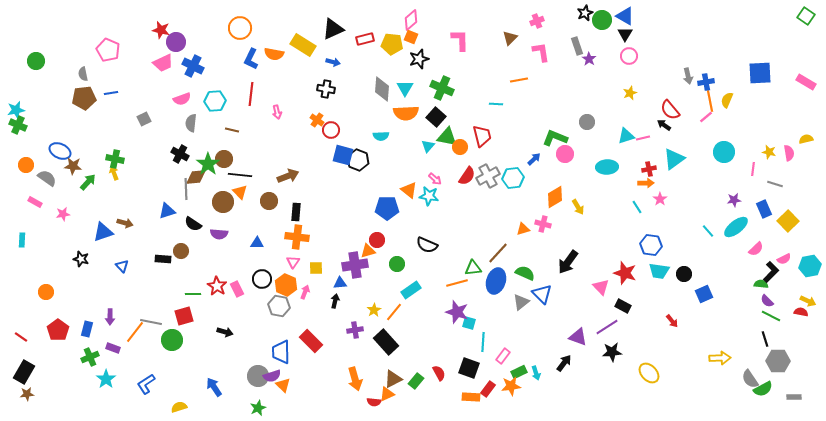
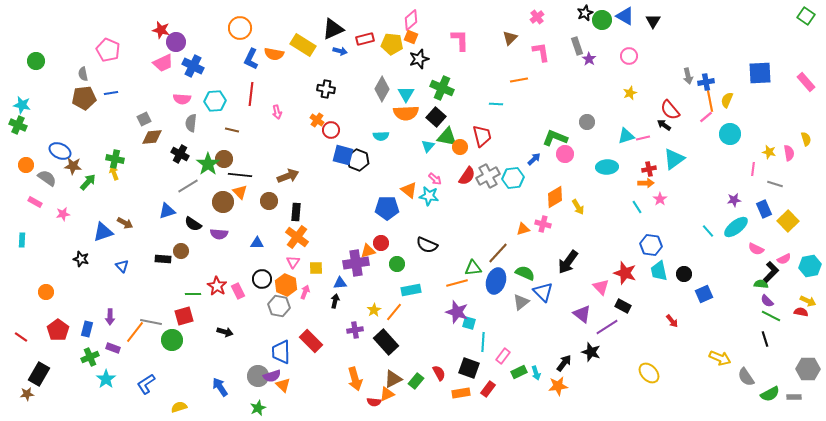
pink cross at (537, 21): moved 4 px up; rotated 16 degrees counterclockwise
black triangle at (625, 34): moved 28 px right, 13 px up
blue arrow at (333, 62): moved 7 px right, 11 px up
pink rectangle at (806, 82): rotated 18 degrees clockwise
cyan triangle at (405, 88): moved 1 px right, 6 px down
gray diamond at (382, 89): rotated 25 degrees clockwise
pink semicircle at (182, 99): rotated 24 degrees clockwise
cyan star at (16, 110): moved 6 px right, 5 px up; rotated 24 degrees clockwise
yellow semicircle at (806, 139): rotated 88 degrees clockwise
cyan circle at (724, 152): moved 6 px right, 18 px up
brown diamond at (196, 177): moved 44 px left, 40 px up
gray line at (186, 189): moved 2 px right, 3 px up; rotated 60 degrees clockwise
brown arrow at (125, 223): rotated 14 degrees clockwise
orange cross at (297, 237): rotated 30 degrees clockwise
red circle at (377, 240): moved 4 px right, 3 px down
pink semicircle at (756, 249): rotated 70 degrees clockwise
purple cross at (355, 265): moved 1 px right, 2 px up
cyan trapezoid at (659, 271): rotated 70 degrees clockwise
pink rectangle at (237, 289): moved 1 px right, 2 px down
cyan rectangle at (411, 290): rotated 24 degrees clockwise
blue triangle at (542, 294): moved 1 px right, 2 px up
purple triangle at (578, 337): moved 4 px right, 23 px up; rotated 18 degrees clockwise
black star at (612, 352): moved 21 px left; rotated 24 degrees clockwise
yellow arrow at (720, 358): rotated 25 degrees clockwise
gray hexagon at (778, 361): moved 30 px right, 8 px down
black rectangle at (24, 372): moved 15 px right, 2 px down
gray semicircle at (750, 379): moved 4 px left, 2 px up
orange star at (511, 386): moved 47 px right
blue arrow at (214, 387): moved 6 px right
green semicircle at (763, 389): moved 7 px right, 5 px down
orange rectangle at (471, 397): moved 10 px left, 4 px up; rotated 12 degrees counterclockwise
